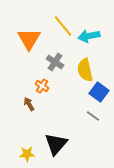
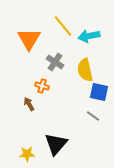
orange cross: rotated 16 degrees counterclockwise
blue square: rotated 24 degrees counterclockwise
